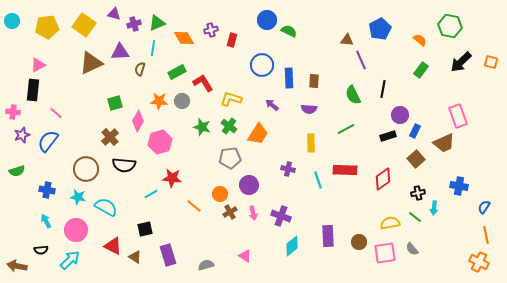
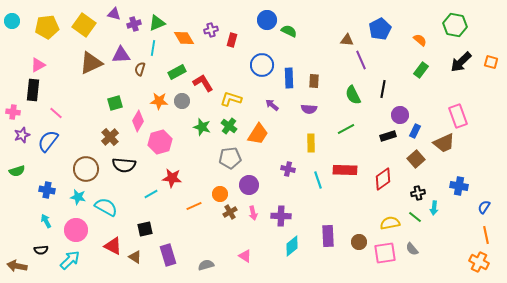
green hexagon at (450, 26): moved 5 px right, 1 px up
purple triangle at (120, 52): moved 1 px right, 3 px down
orange line at (194, 206): rotated 63 degrees counterclockwise
purple cross at (281, 216): rotated 18 degrees counterclockwise
